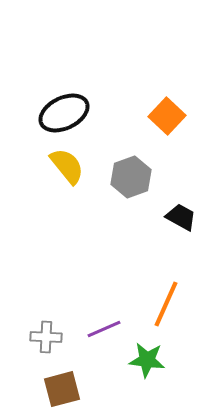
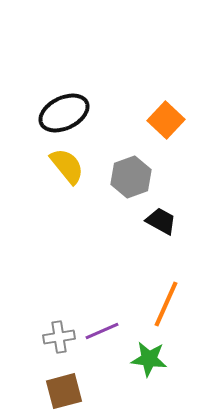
orange square: moved 1 px left, 4 px down
black trapezoid: moved 20 px left, 4 px down
purple line: moved 2 px left, 2 px down
gray cross: moved 13 px right; rotated 12 degrees counterclockwise
green star: moved 2 px right, 1 px up
brown square: moved 2 px right, 2 px down
